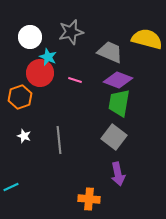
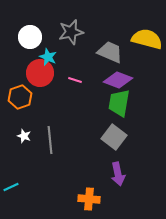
gray line: moved 9 px left
